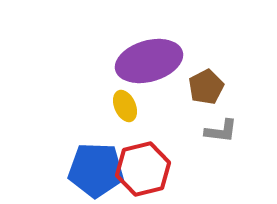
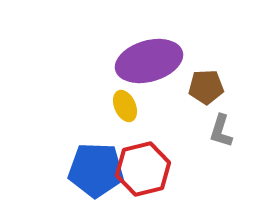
brown pentagon: rotated 24 degrees clockwise
gray L-shape: rotated 100 degrees clockwise
